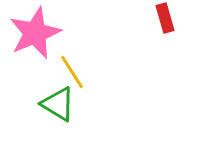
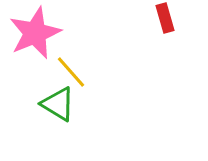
yellow line: moved 1 px left; rotated 9 degrees counterclockwise
